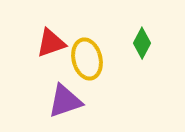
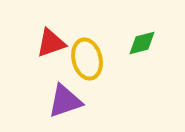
green diamond: rotated 48 degrees clockwise
